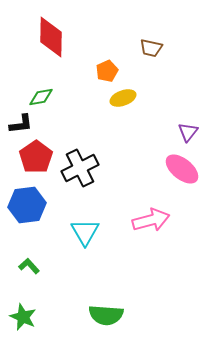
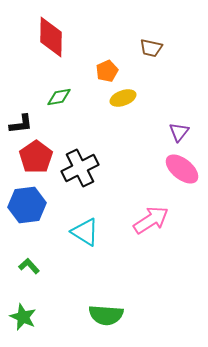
green diamond: moved 18 px right
purple triangle: moved 9 px left
pink arrow: rotated 18 degrees counterclockwise
cyan triangle: rotated 28 degrees counterclockwise
